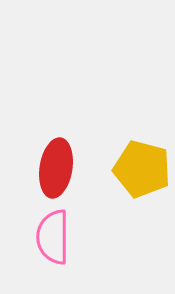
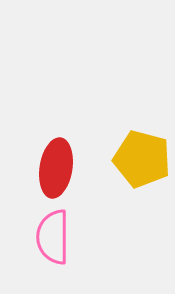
yellow pentagon: moved 10 px up
